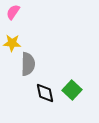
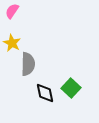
pink semicircle: moved 1 px left, 1 px up
yellow star: rotated 24 degrees clockwise
green square: moved 1 px left, 2 px up
